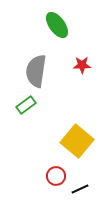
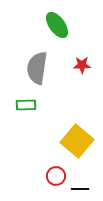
gray semicircle: moved 1 px right, 3 px up
green rectangle: rotated 36 degrees clockwise
black line: rotated 24 degrees clockwise
